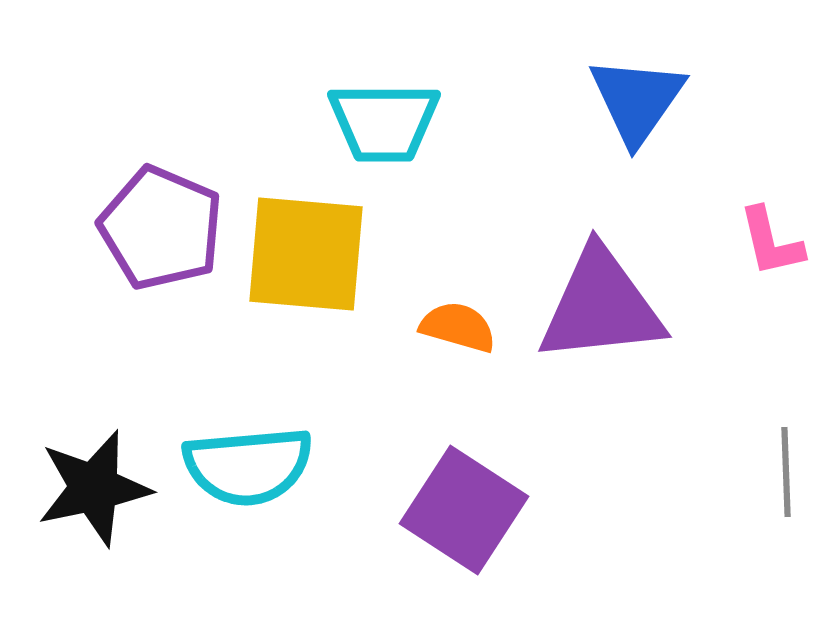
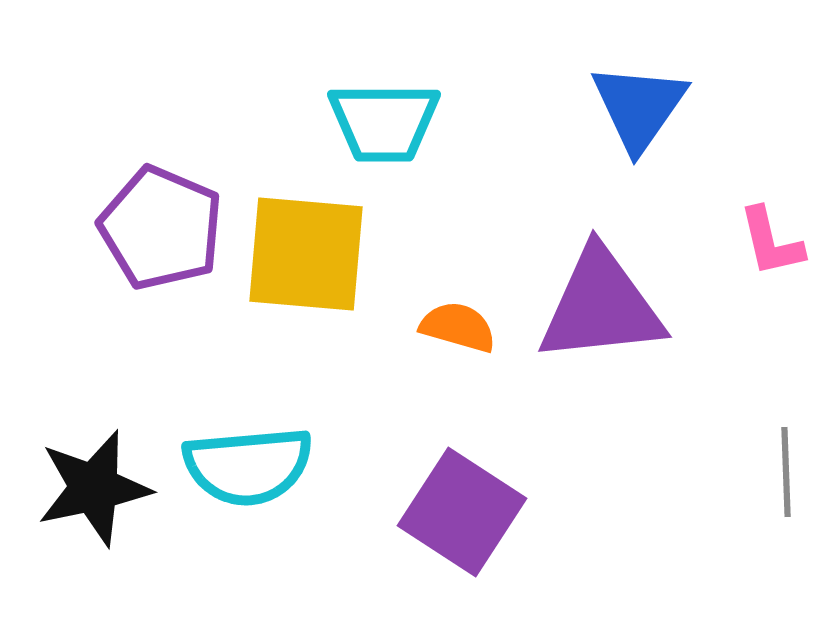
blue triangle: moved 2 px right, 7 px down
purple square: moved 2 px left, 2 px down
